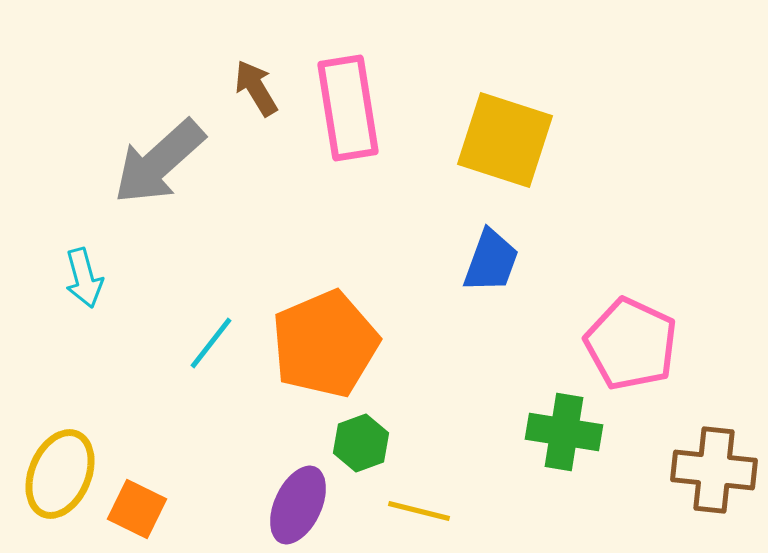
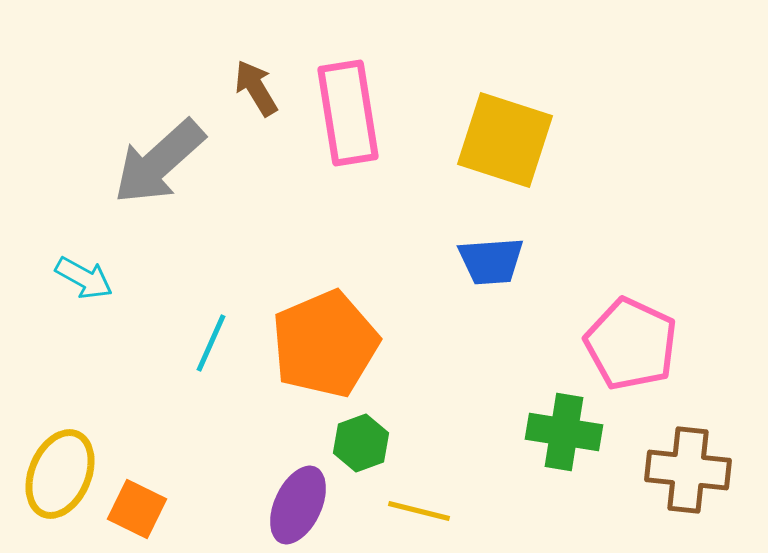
pink rectangle: moved 5 px down
blue trapezoid: rotated 66 degrees clockwise
cyan arrow: rotated 46 degrees counterclockwise
cyan line: rotated 14 degrees counterclockwise
brown cross: moved 26 px left
